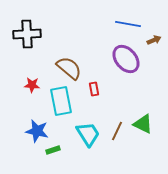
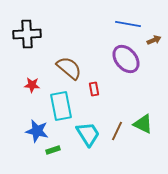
cyan rectangle: moved 5 px down
